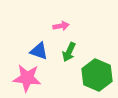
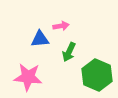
blue triangle: moved 1 px right, 12 px up; rotated 24 degrees counterclockwise
pink star: moved 1 px right, 1 px up
